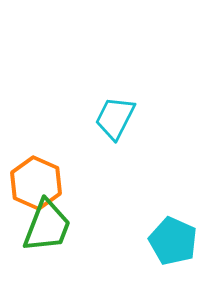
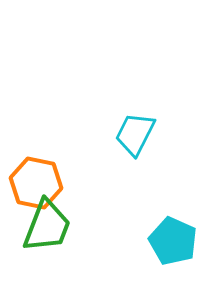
cyan trapezoid: moved 20 px right, 16 px down
orange hexagon: rotated 12 degrees counterclockwise
